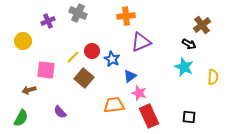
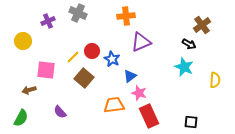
yellow semicircle: moved 2 px right, 3 px down
black square: moved 2 px right, 5 px down
